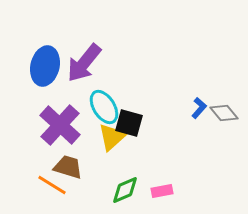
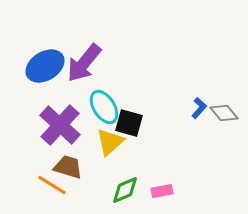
blue ellipse: rotated 45 degrees clockwise
yellow triangle: moved 2 px left, 5 px down
